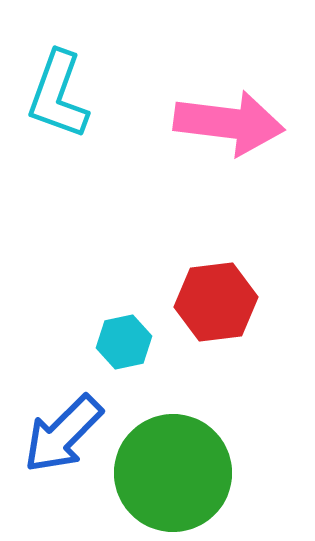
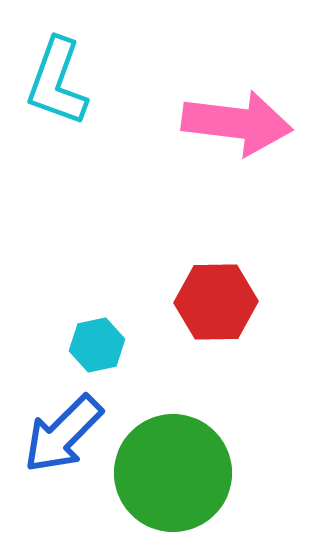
cyan L-shape: moved 1 px left, 13 px up
pink arrow: moved 8 px right
red hexagon: rotated 6 degrees clockwise
cyan hexagon: moved 27 px left, 3 px down
